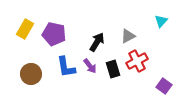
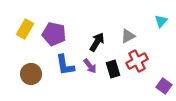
blue L-shape: moved 1 px left, 2 px up
